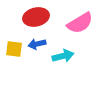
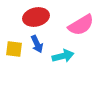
pink semicircle: moved 1 px right, 2 px down
blue arrow: rotated 102 degrees counterclockwise
